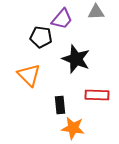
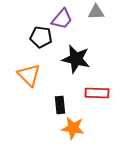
black star: rotated 8 degrees counterclockwise
red rectangle: moved 2 px up
